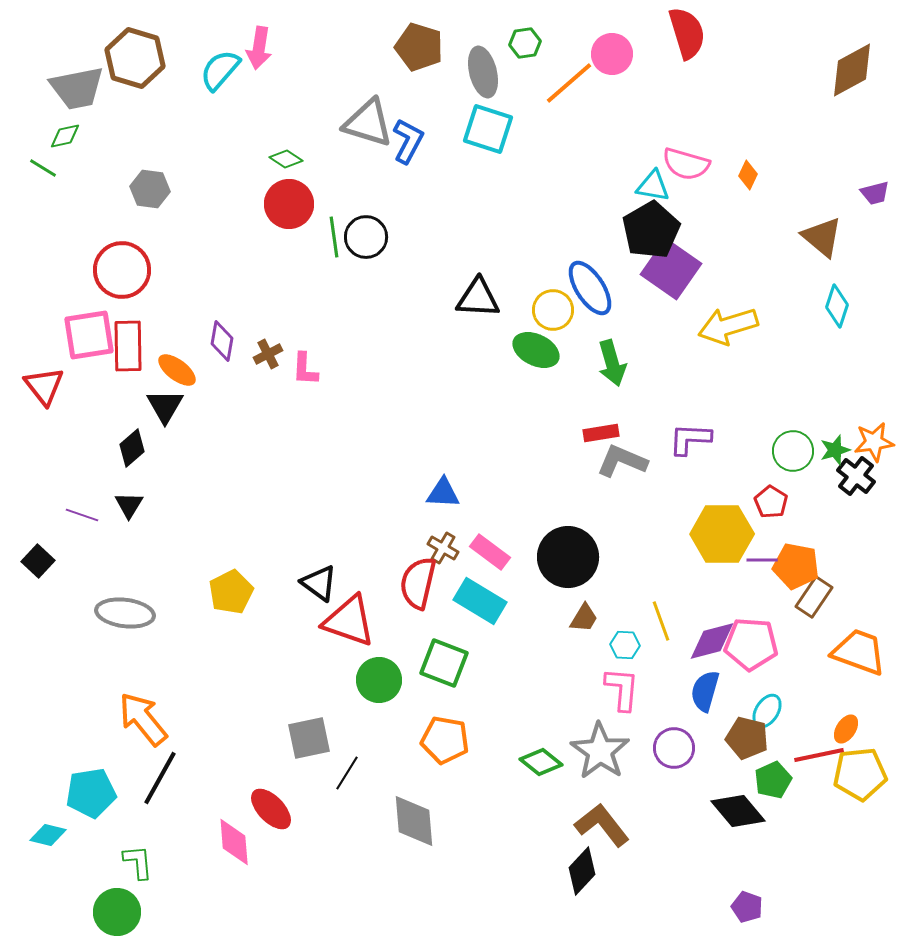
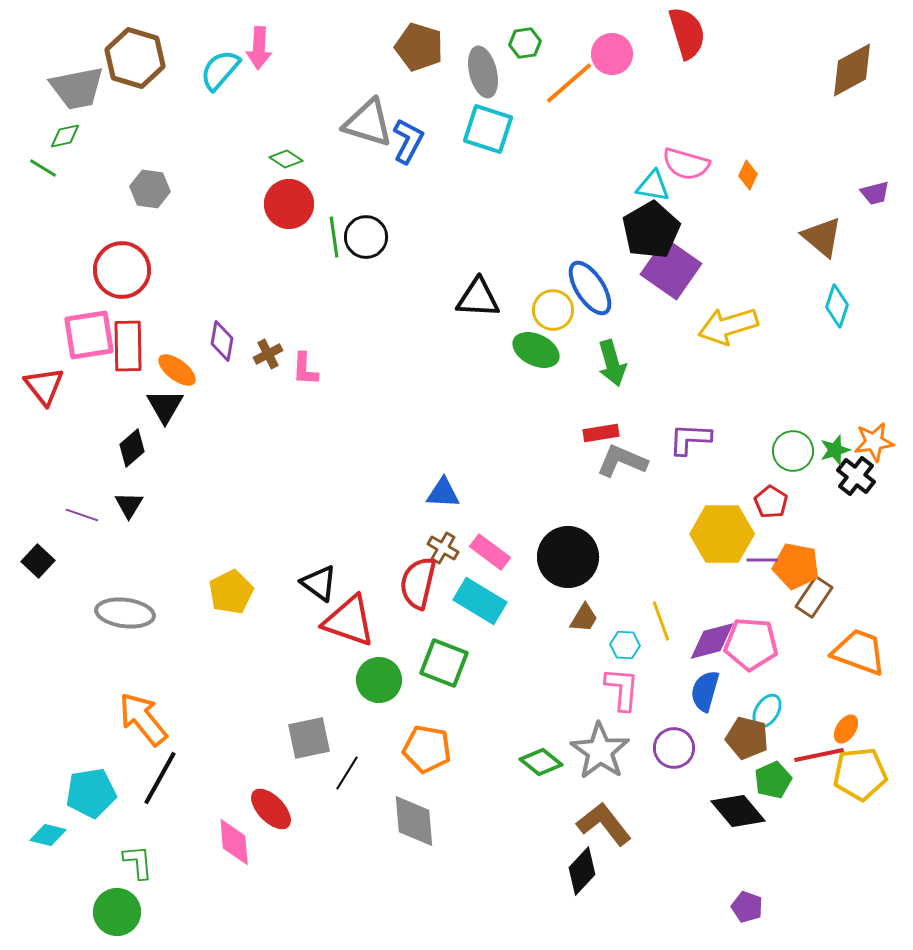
pink arrow at (259, 48): rotated 6 degrees counterclockwise
orange pentagon at (445, 740): moved 18 px left, 9 px down
brown L-shape at (602, 825): moved 2 px right, 1 px up
